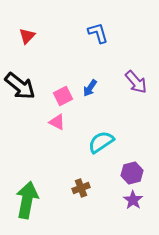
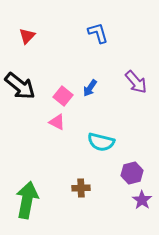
pink square: rotated 24 degrees counterclockwise
cyan semicircle: rotated 132 degrees counterclockwise
brown cross: rotated 18 degrees clockwise
purple star: moved 9 px right
